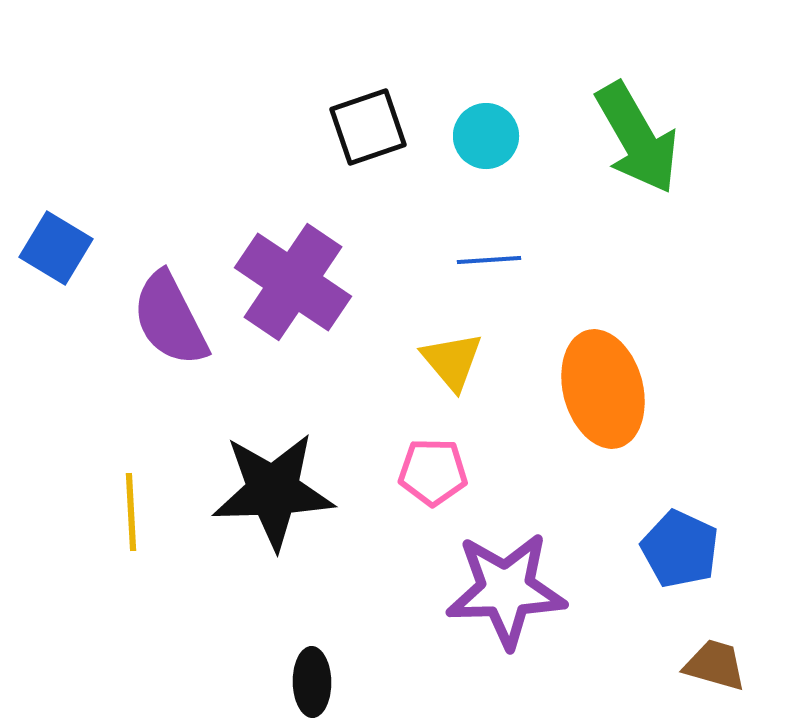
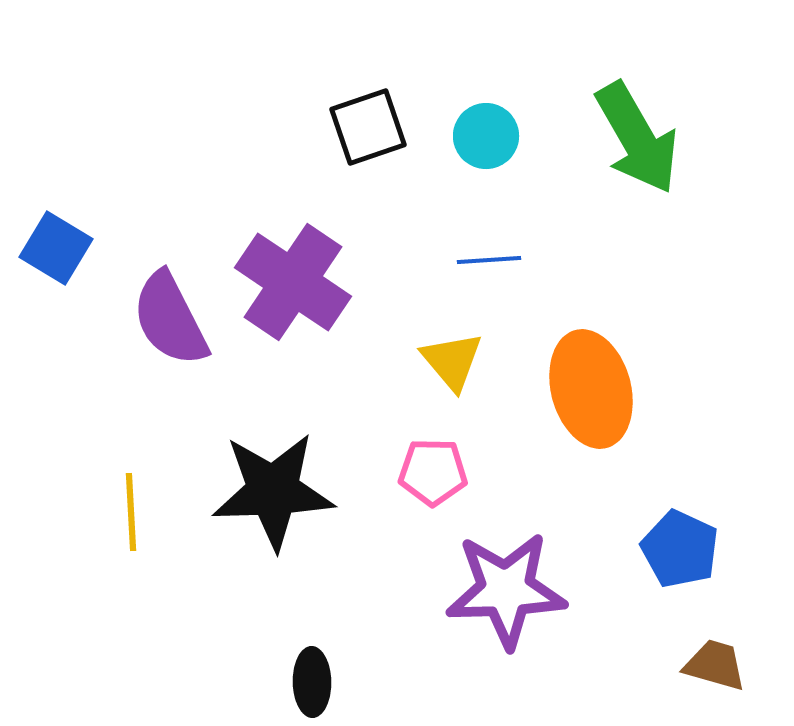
orange ellipse: moved 12 px left
